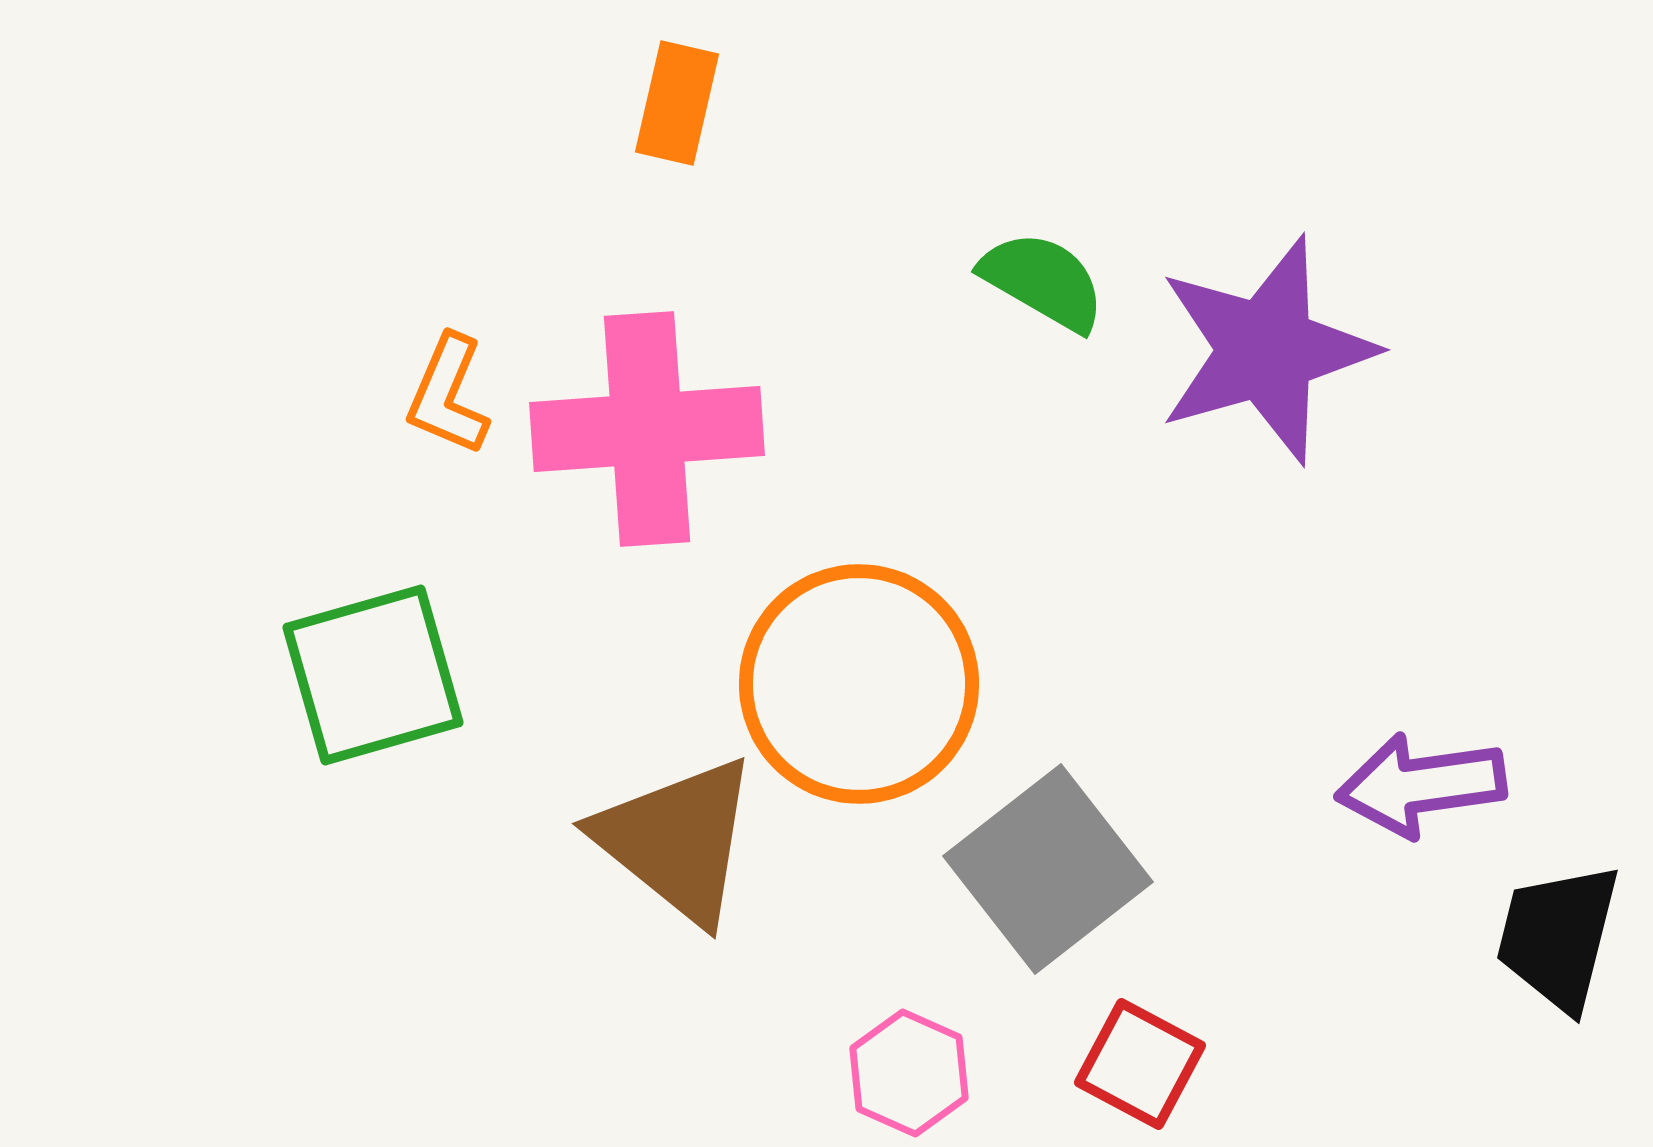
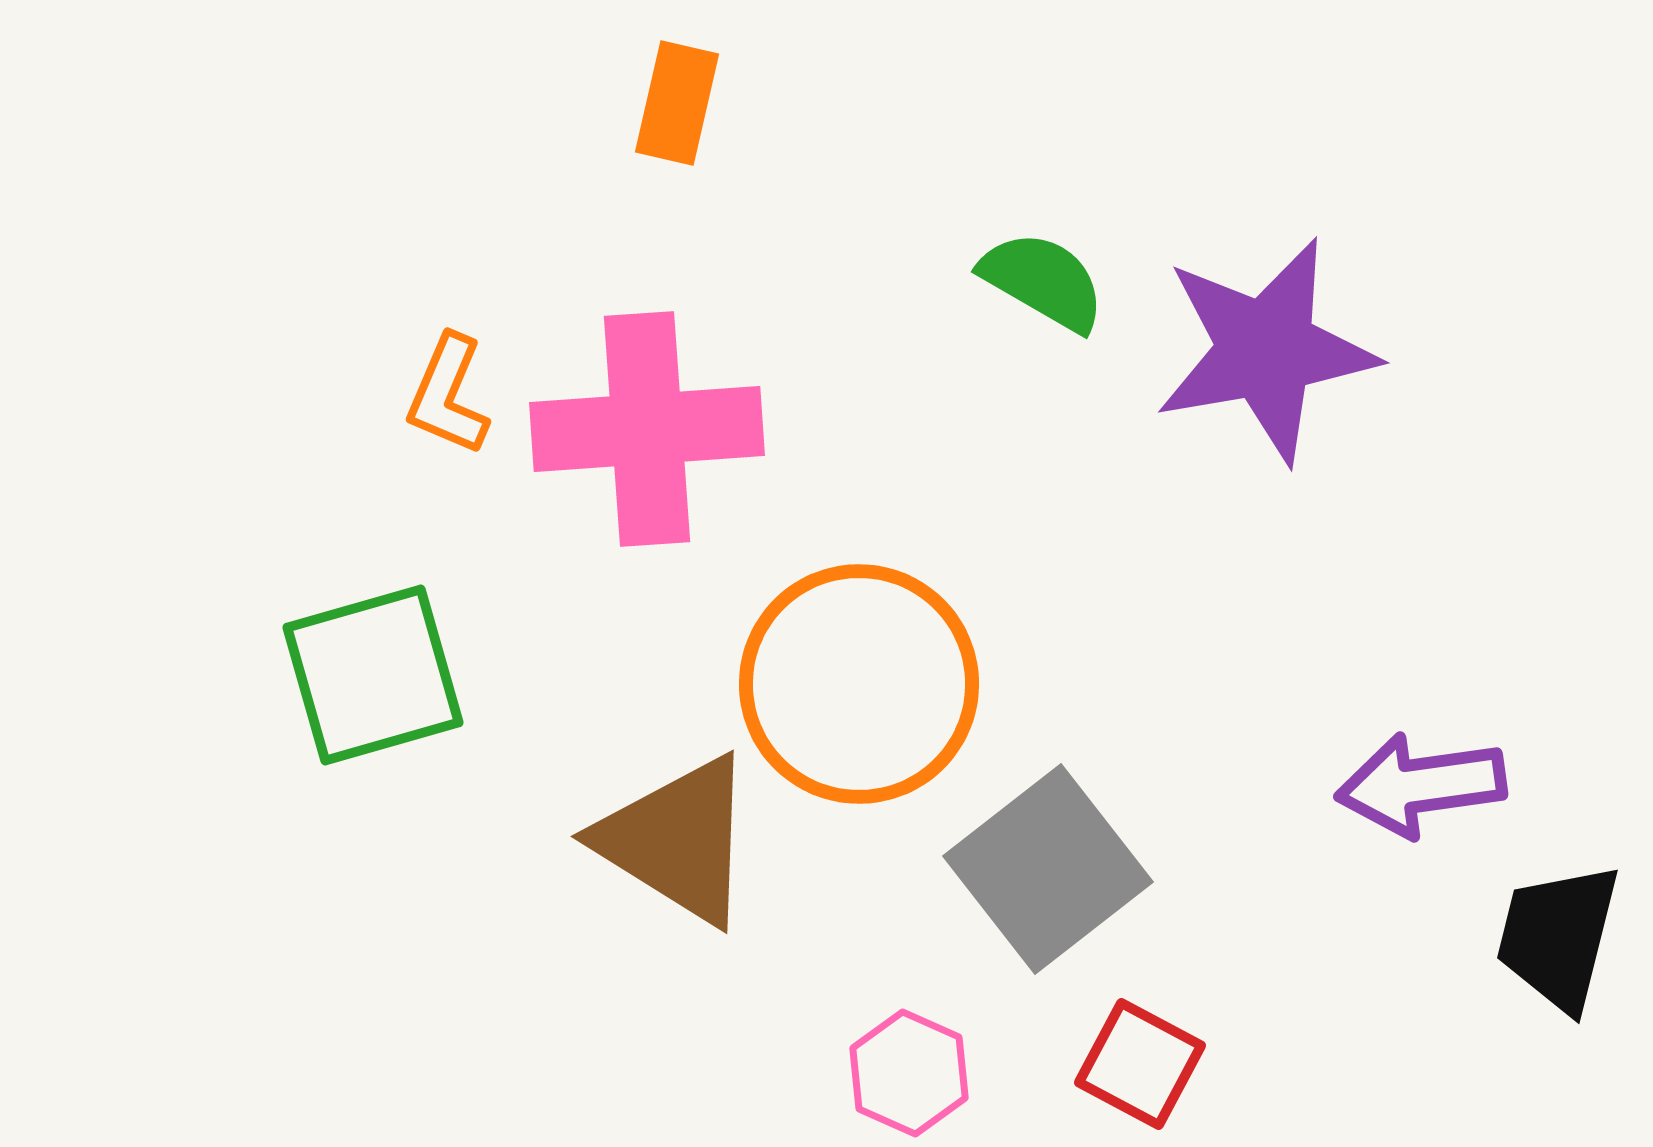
purple star: rotated 6 degrees clockwise
brown triangle: rotated 7 degrees counterclockwise
